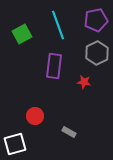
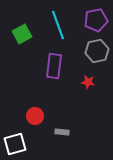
gray hexagon: moved 2 px up; rotated 15 degrees clockwise
red star: moved 4 px right
gray rectangle: moved 7 px left; rotated 24 degrees counterclockwise
